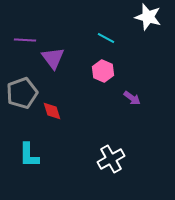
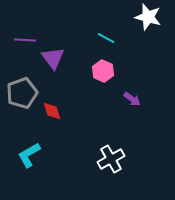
purple arrow: moved 1 px down
cyan L-shape: rotated 60 degrees clockwise
